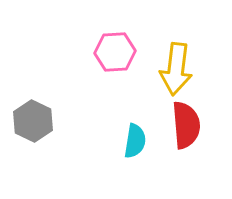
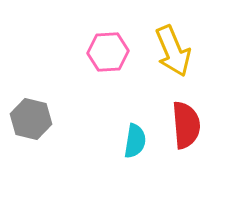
pink hexagon: moved 7 px left
yellow arrow: moved 3 px left, 18 px up; rotated 30 degrees counterclockwise
gray hexagon: moved 2 px left, 2 px up; rotated 12 degrees counterclockwise
